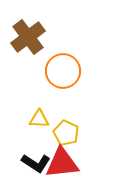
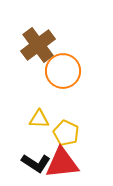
brown cross: moved 10 px right, 8 px down
